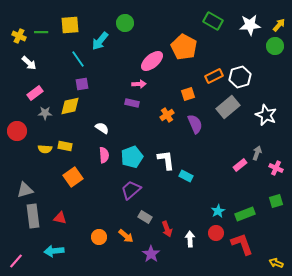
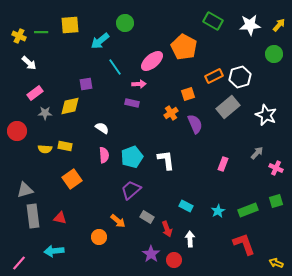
cyan arrow at (100, 41): rotated 12 degrees clockwise
green circle at (275, 46): moved 1 px left, 8 px down
cyan line at (78, 59): moved 37 px right, 8 px down
purple square at (82, 84): moved 4 px right
orange cross at (167, 115): moved 4 px right, 2 px up
gray arrow at (257, 153): rotated 24 degrees clockwise
pink rectangle at (240, 165): moved 17 px left, 1 px up; rotated 32 degrees counterclockwise
cyan rectangle at (186, 176): moved 30 px down
orange square at (73, 177): moved 1 px left, 2 px down
green rectangle at (245, 214): moved 3 px right, 4 px up
gray rectangle at (145, 217): moved 2 px right
red circle at (216, 233): moved 42 px left, 27 px down
orange arrow at (126, 236): moved 8 px left, 15 px up
red L-shape at (242, 244): moved 2 px right
pink line at (16, 261): moved 3 px right, 2 px down
